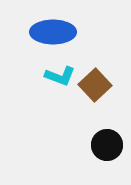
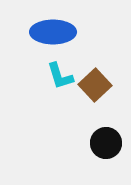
cyan L-shape: rotated 52 degrees clockwise
black circle: moved 1 px left, 2 px up
